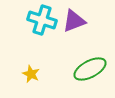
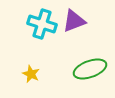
cyan cross: moved 4 px down
green ellipse: rotated 8 degrees clockwise
